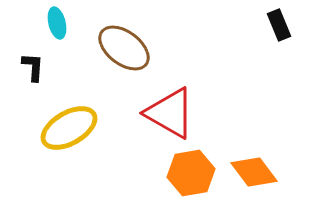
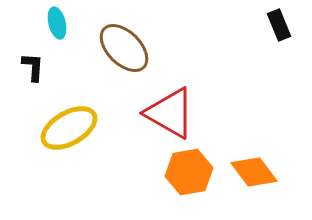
brown ellipse: rotated 8 degrees clockwise
orange hexagon: moved 2 px left, 1 px up
